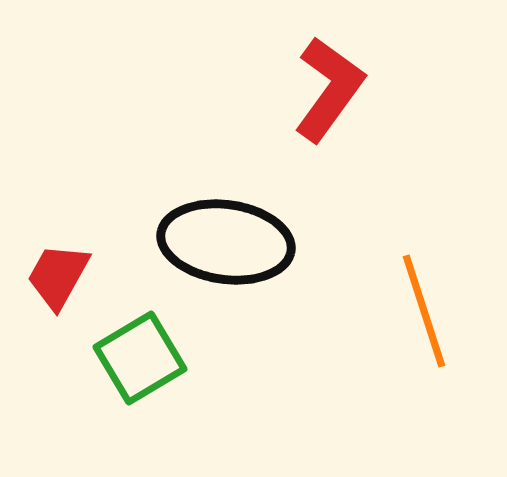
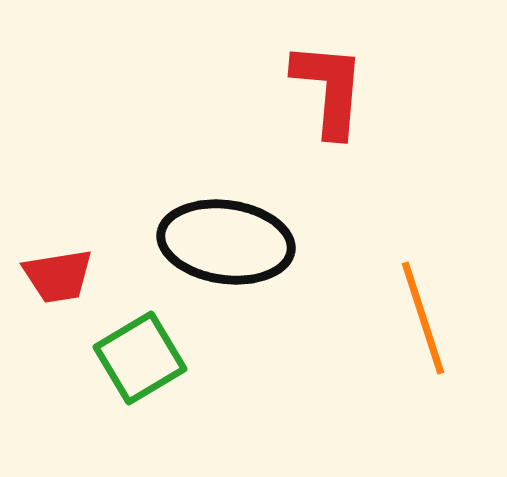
red L-shape: rotated 31 degrees counterclockwise
red trapezoid: rotated 128 degrees counterclockwise
orange line: moved 1 px left, 7 px down
